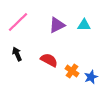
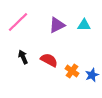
black arrow: moved 6 px right, 3 px down
blue star: moved 1 px right, 2 px up
